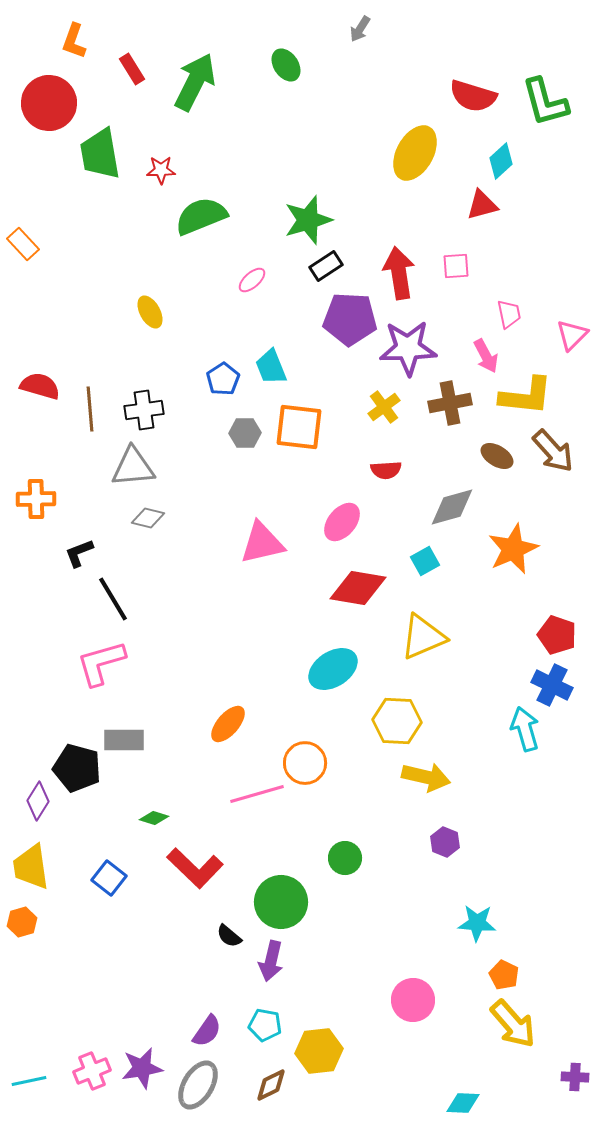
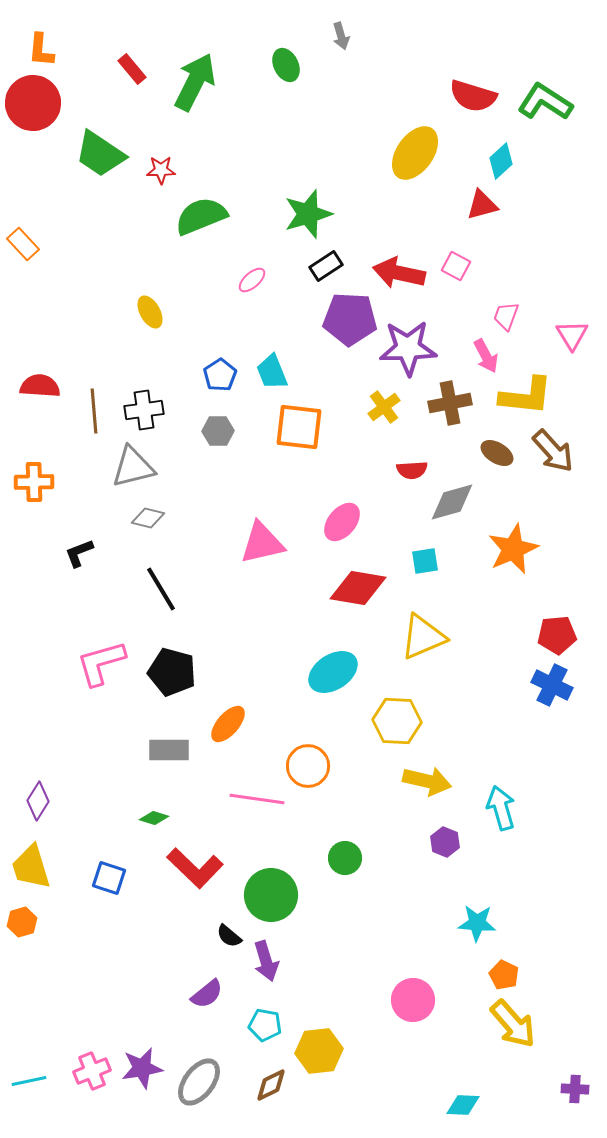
gray arrow at (360, 29): moved 19 px left, 7 px down; rotated 48 degrees counterclockwise
orange L-shape at (74, 41): moved 33 px left, 9 px down; rotated 15 degrees counterclockwise
green ellipse at (286, 65): rotated 8 degrees clockwise
red rectangle at (132, 69): rotated 8 degrees counterclockwise
green L-shape at (545, 102): rotated 138 degrees clockwise
red circle at (49, 103): moved 16 px left
yellow ellipse at (415, 153): rotated 6 degrees clockwise
green trapezoid at (100, 154): rotated 46 degrees counterclockwise
green star at (308, 220): moved 6 px up
pink square at (456, 266): rotated 32 degrees clockwise
red arrow at (399, 273): rotated 69 degrees counterclockwise
pink trapezoid at (509, 314): moved 3 px left, 2 px down; rotated 148 degrees counterclockwise
pink triangle at (572, 335): rotated 16 degrees counterclockwise
cyan trapezoid at (271, 367): moved 1 px right, 5 px down
blue pentagon at (223, 379): moved 3 px left, 4 px up
red semicircle at (40, 386): rotated 12 degrees counterclockwise
brown line at (90, 409): moved 4 px right, 2 px down
gray hexagon at (245, 433): moved 27 px left, 2 px up
brown ellipse at (497, 456): moved 3 px up
gray triangle at (133, 467): rotated 9 degrees counterclockwise
red semicircle at (386, 470): moved 26 px right
orange cross at (36, 499): moved 2 px left, 17 px up
gray diamond at (452, 507): moved 5 px up
cyan square at (425, 561): rotated 20 degrees clockwise
black line at (113, 599): moved 48 px right, 10 px up
red pentagon at (557, 635): rotated 24 degrees counterclockwise
cyan ellipse at (333, 669): moved 3 px down
cyan arrow at (525, 729): moved 24 px left, 79 px down
gray rectangle at (124, 740): moved 45 px right, 10 px down
orange circle at (305, 763): moved 3 px right, 3 px down
black pentagon at (77, 768): moved 95 px right, 96 px up
yellow arrow at (426, 777): moved 1 px right, 4 px down
pink line at (257, 794): moved 5 px down; rotated 24 degrees clockwise
yellow trapezoid at (31, 867): rotated 9 degrees counterclockwise
blue square at (109, 878): rotated 20 degrees counterclockwise
green circle at (281, 902): moved 10 px left, 7 px up
purple arrow at (271, 961): moved 5 px left; rotated 30 degrees counterclockwise
purple semicircle at (207, 1031): moved 37 px up; rotated 16 degrees clockwise
purple cross at (575, 1077): moved 12 px down
gray ellipse at (198, 1085): moved 1 px right, 3 px up; rotated 6 degrees clockwise
cyan diamond at (463, 1103): moved 2 px down
